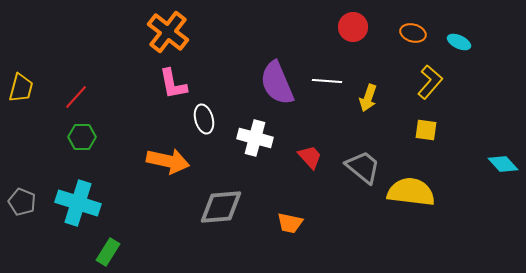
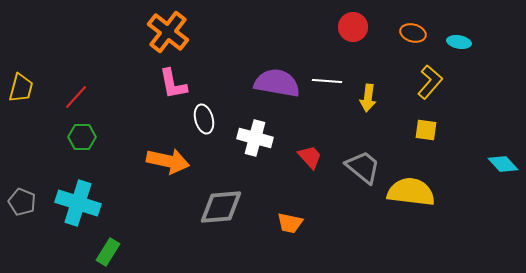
cyan ellipse: rotated 15 degrees counterclockwise
purple semicircle: rotated 123 degrees clockwise
yellow arrow: rotated 12 degrees counterclockwise
